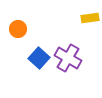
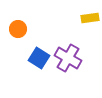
blue square: rotated 10 degrees counterclockwise
